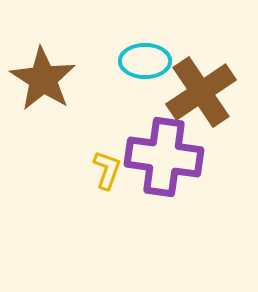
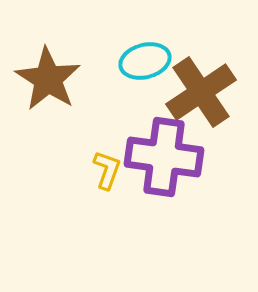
cyan ellipse: rotated 15 degrees counterclockwise
brown star: moved 5 px right
